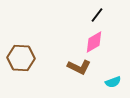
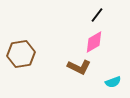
brown hexagon: moved 4 px up; rotated 12 degrees counterclockwise
